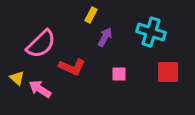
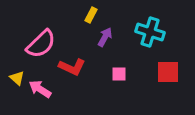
cyan cross: moved 1 px left
